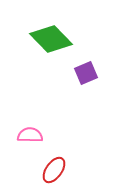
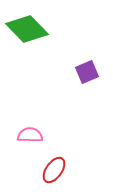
green diamond: moved 24 px left, 10 px up
purple square: moved 1 px right, 1 px up
